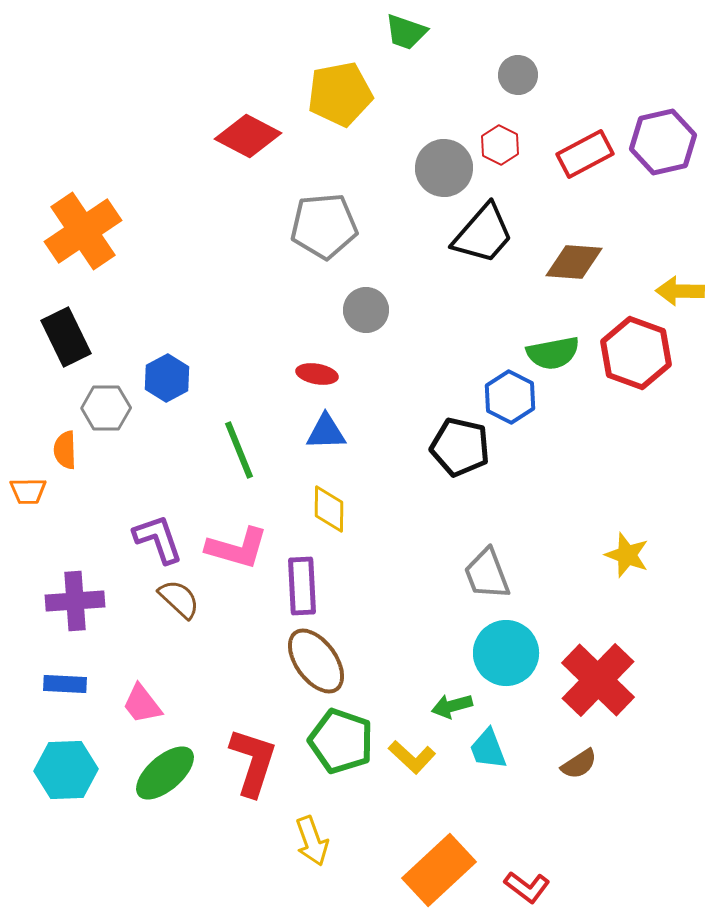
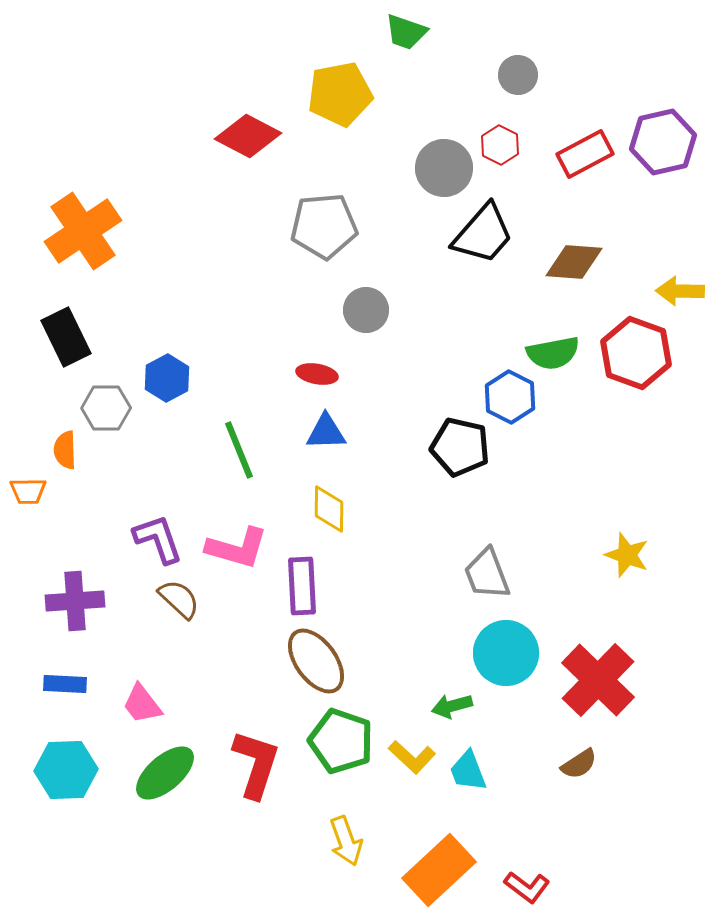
cyan trapezoid at (488, 749): moved 20 px left, 22 px down
red L-shape at (253, 762): moved 3 px right, 2 px down
yellow arrow at (312, 841): moved 34 px right
